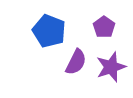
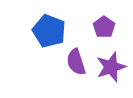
purple semicircle: rotated 136 degrees clockwise
